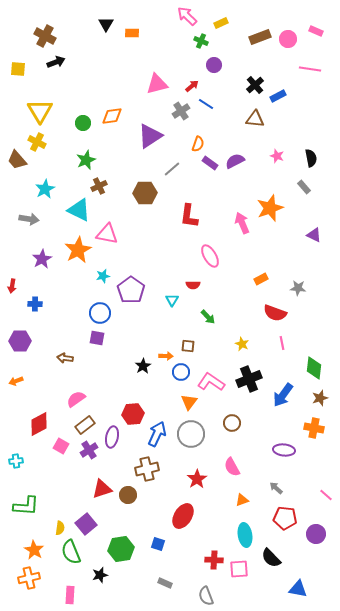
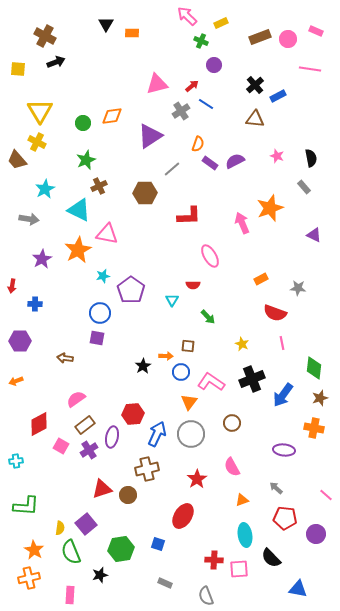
red L-shape at (189, 216): rotated 100 degrees counterclockwise
black cross at (249, 379): moved 3 px right
